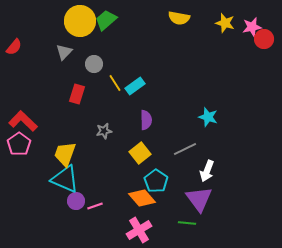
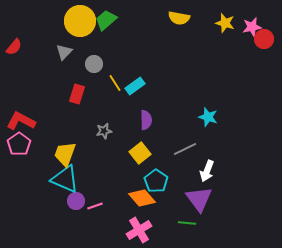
red L-shape: moved 2 px left; rotated 16 degrees counterclockwise
